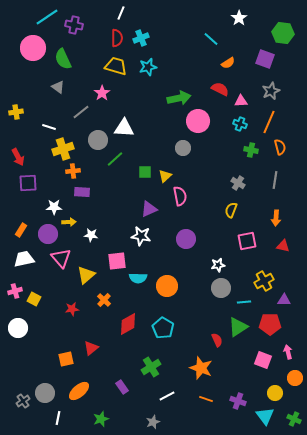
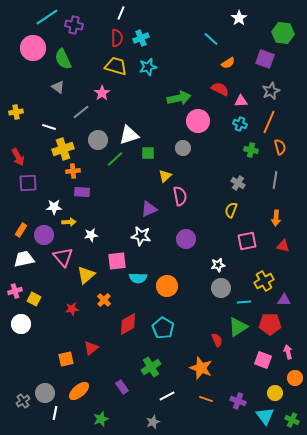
white triangle at (124, 128): moved 5 px right, 7 px down; rotated 20 degrees counterclockwise
green square at (145, 172): moved 3 px right, 19 px up
purple circle at (48, 234): moved 4 px left, 1 px down
white star at (91, 235): rotated 16 degrees counterclockwise
pink triangle at (61, 258): moved 2 px right, 1 px up
white circle at (18, 328): moved 3 px right, 4 px up
white line at (58, 418): moved 3 px left, 5 px up
green cross at (294, 419): moved 2 px left, 1 px down
